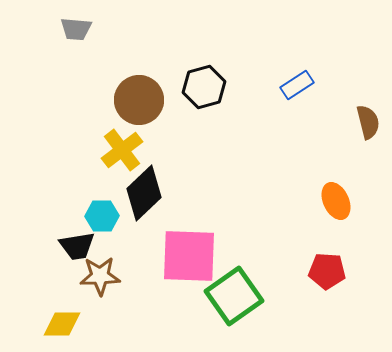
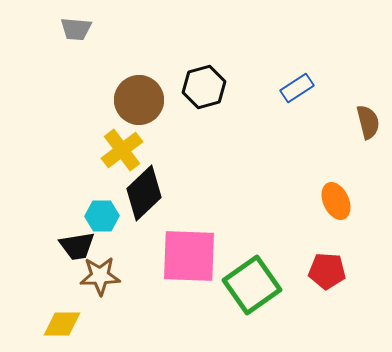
blue rectangle: moved 3 px down
green square: moved 18 px right, 11 px up
